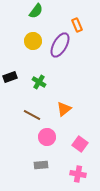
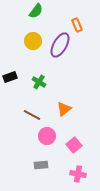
pink circle: moved 1 px up
pink square: moved 6 px left, 1 px down; rotated 14 degrees clockwise
